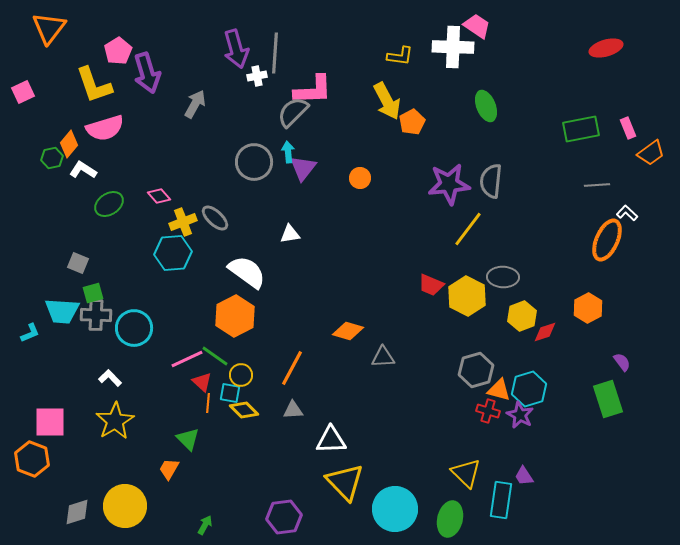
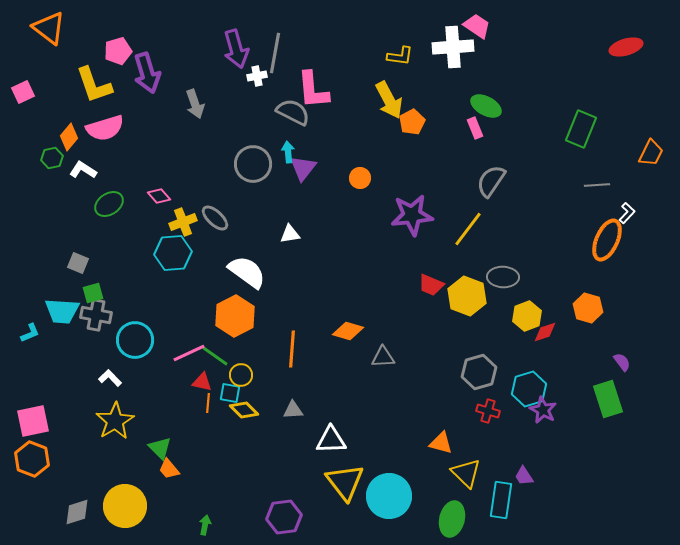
orange triangle at (49, 28): rotated 30 degrees counterclockwise
white cross at (453, 47): rotated 6 degrees counterclockwise
red ellipse at (606, 48): moved 20 px right, 1 px up
pink pentagon at (118, 51): rotated 16 degrees clockwise
gray line at (275, 53): rotated 6 degrees clockwise
pink L-shape at (313, 90): rotated 87 degrees clockwise
yellow arrow at (387, 101): moved 2 px right, 1 px up
gray arrow at (195, 104): rotated 132 degrees clockwise
green ellipse at (486, 106): rotated 40 degrees counterclockwise
gray semicircle at (293, 112): rotated 72 degrees clockwise
pink rectangle at (628, 128): moved 153 px left
green rectangle at (581, 129): rotated 57 degrees counterclockwise
orange diamond at (69, 144): moved 7 px up
orange trapezoid at (651, 153): rotated 28 degrees counterclockwise
gray circle at (254, 162): moved 1 px left, 2 px down
gray semicircle at (491, 181): rotated 28 degrees clockwise
purple star at (449, 184): moved 37 px left, 31 px down
white L-shape at (627, 213): rotated 90 degrees clockwise
yellow hexagon at (467, 296): rotated 6 degrees counterclockwise
orange hexagon at (588, 308): rotated 16 degrees counterclockwise
gray cross at (96, 315): rotated 8 degrees clockwise
yellow hexagon at (522, 316): moved 5 px right
cyan circle at (134, 328): moved 1 px right, 12 px down
pink line at (187, 359): moved 2 px right, 6 px up
orange line at (292, 368): moved 19 px up; rotated 24 degrees counterclockwise
gray hexagon at (476, 370): moved 3 px right, 2 px down
red triangle at (202, 382): rotated 30 degrees counterclockwise
orange triangle at (499, 390): moved 58 px left, 53 px down
purple star at (520, 415): moved 23 px right, 5 px up
pink square at (50, 422): moved 17 px left, 1 px up; rotated 12 degrees counterclockwise
green triangle at (188, 439): moved 28 px left, 9 px down
orange trapezoid at (169, 469): rotated 70 degrees counterclockwise
yellow triangle at (345, 482): rotated 6 degrees clockwise
cyan circle at (395, 509): moved 6 px left, 13 px up
green ellipse at (450, 519): moved 2 px right
green arrow at (205, 525): rotated 18 degrees counterclockwise
